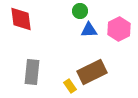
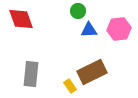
green circle: moved 2 px left
red diamond: rotated 12 degrees counterclockwise
pink hexagon: rotated 20 degrees clockwise
gray rectangle: moved 1 px left, 2 px down
